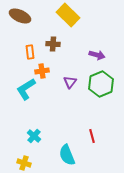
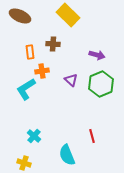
purple triangle: moved 1 px right, 2 px up; rotated 24 degrees counterclockwise
